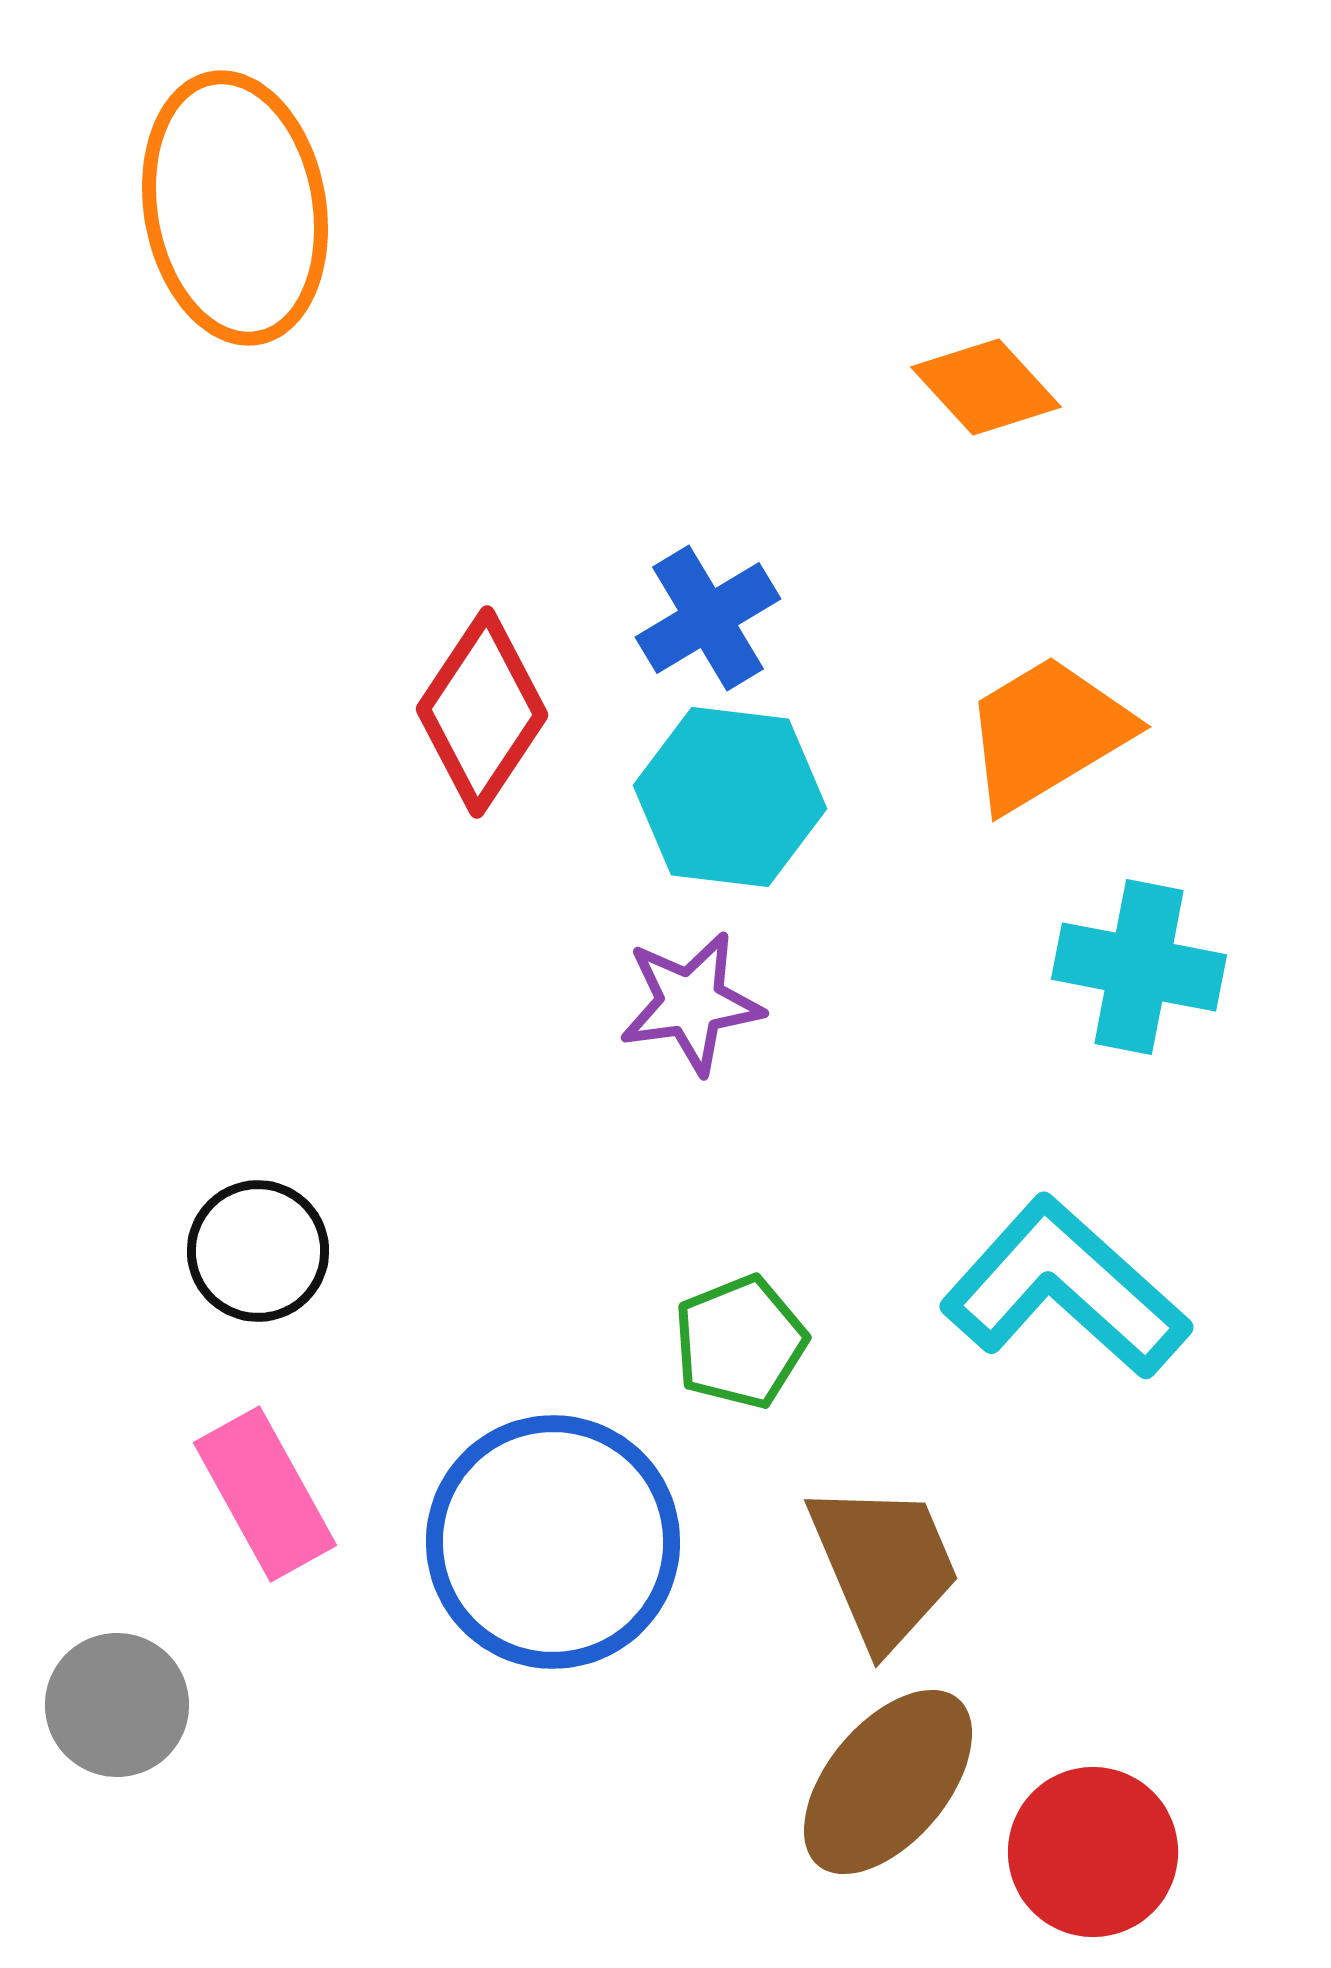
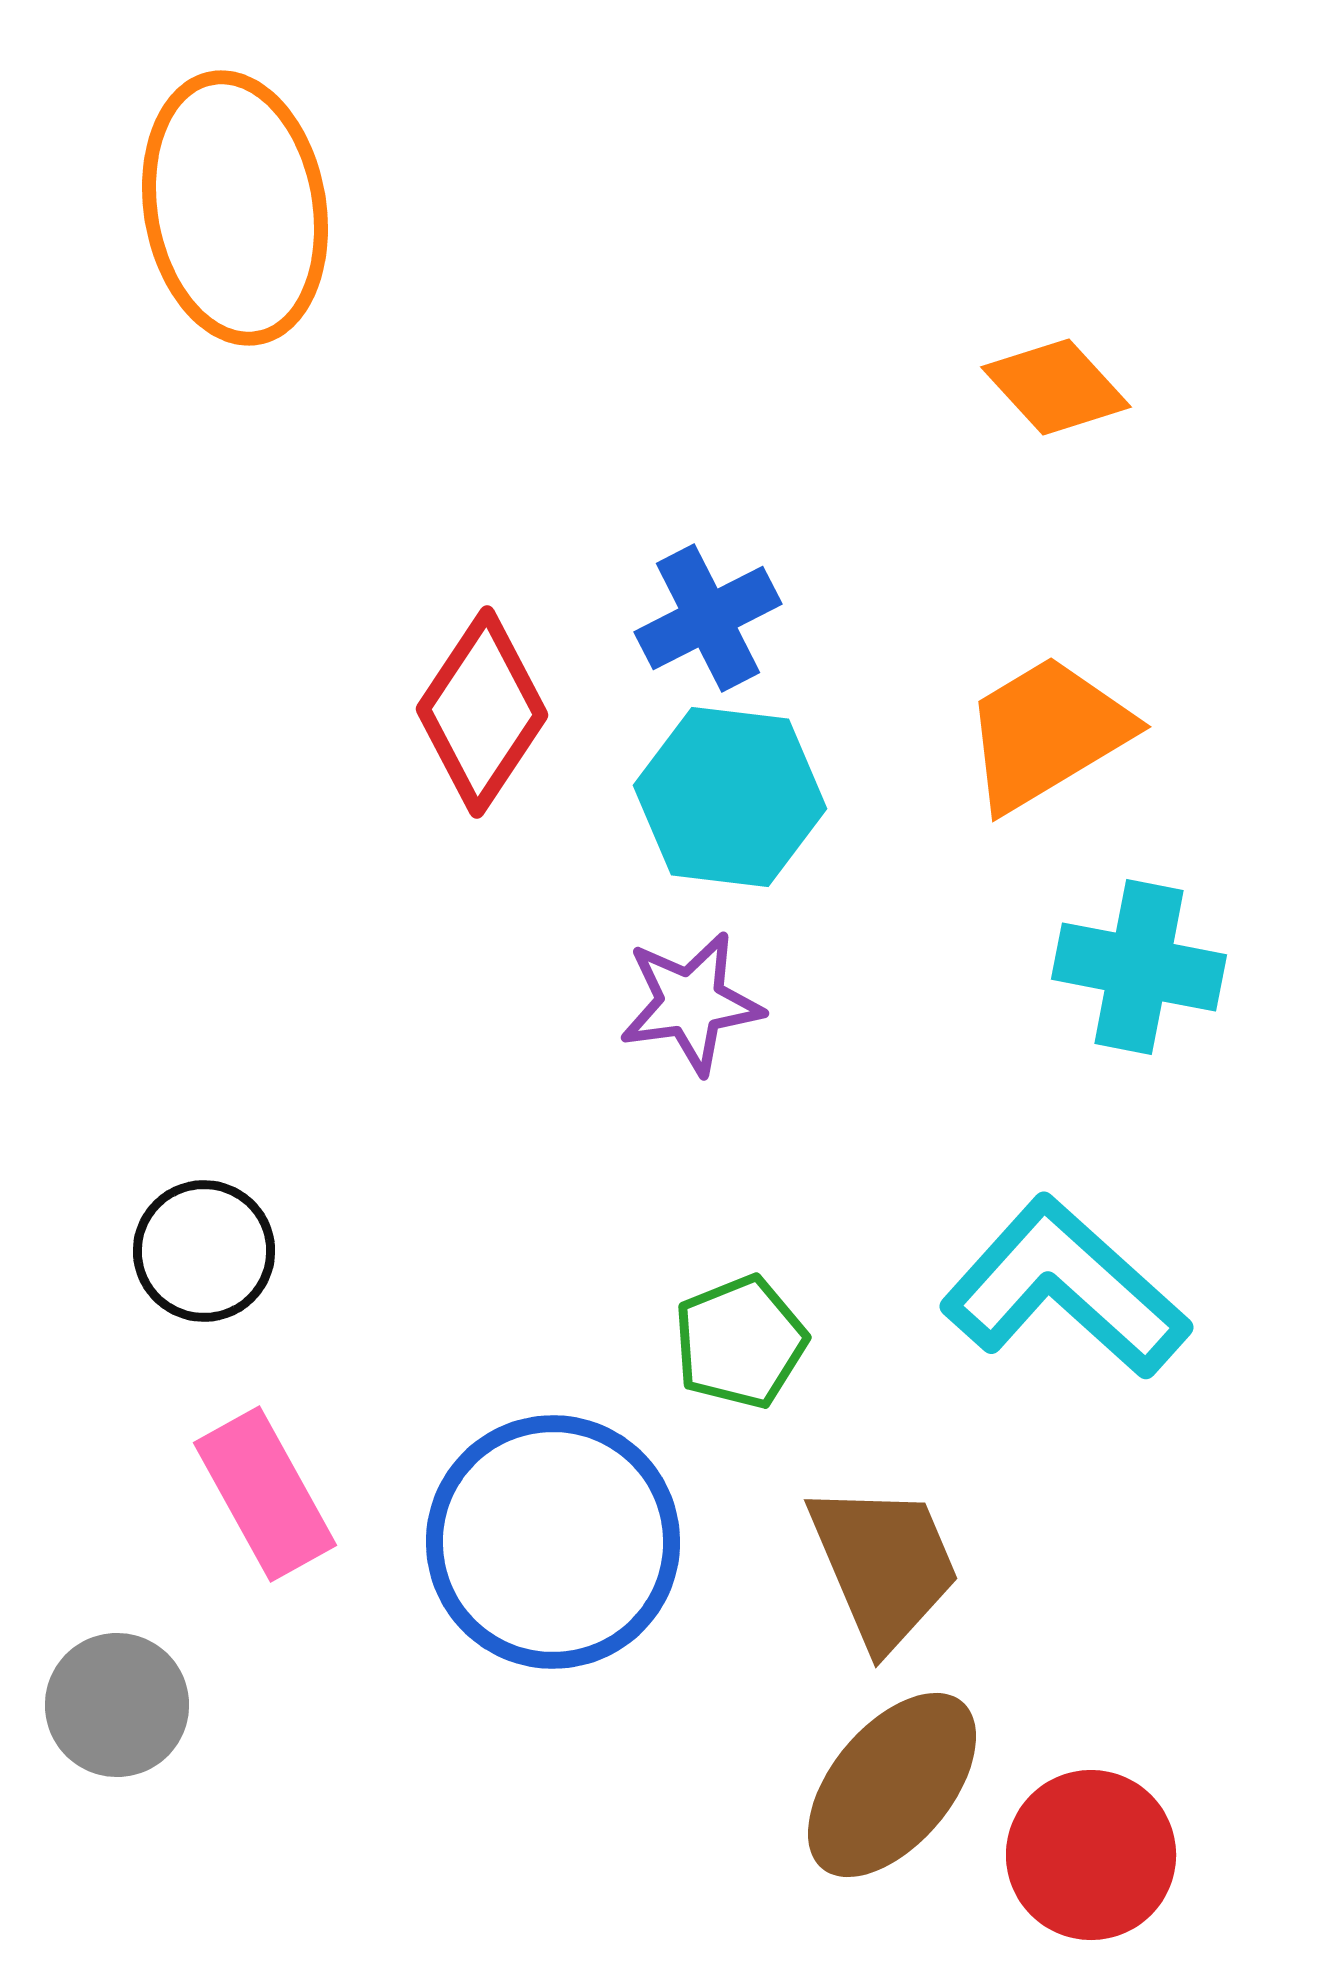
orange diamond: moved 70 px right
blue cross: rotated 4 degrees clockwise
black circle: moved 54 px left
brown ellipse: moved 4 px right, 3 px down
red circle: moved 2 px left, 3 px down
